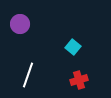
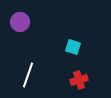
purple circle: moved 2 px up
cyan square: rotated 21 degrees counterclockwise
